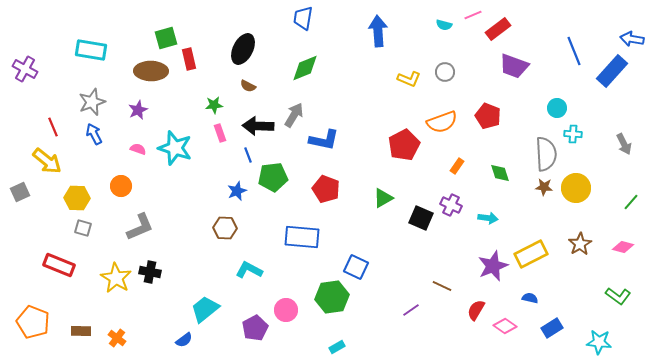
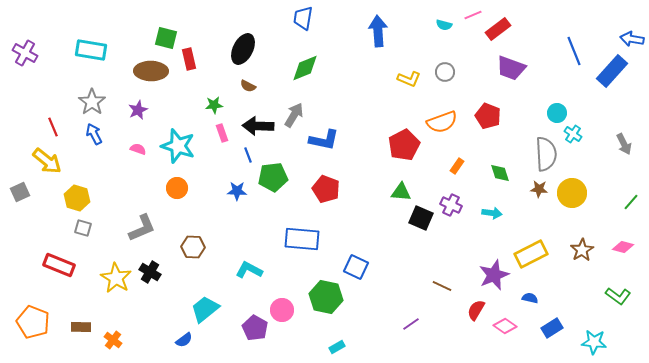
green square at (166, 38): rotated 30 degrees clockwise
purple trapezoid at (514, 66): moved 3 px left, 2 px down
purple cross at (25, 69): moved 16 px up
gray star at (92, 102): rotated 16 degrees counterclockwise
cyan circle at (557, 108): moved 5 px down
pink rectangle at (220, 133): moved 2 px right
cyan cross at (573, 134): rotated 30 degrees clockwise
cyan star at (175, 148): moved 3 px right, 2 px up
orange circle at (121, 186): moved 56 px right, 2 px down
brown star at (544, 187): moved 5 px left, 2 px down
yellow circle at (576, 188): moved 4 px left, 5 px down
blue star at (237, 191): rotated 24 degrees clockwise
yellow hexagon at (77, 198): rotated 15 degrees clockwise
green triangle at (383, 198): moved 18 px right, 6 px up; rotated 35 degrees clockwise
cyan arrow at (488, 218): moved 4 px right, 5 px up
gray L-shape at (140, 227): moved 2 px right, 1 px down
brown hexagon at (225, 228): moved 32 px left, 19 px down
blue rectangle at (302, 237): moved 2 px down
brown star at (580, 244): moved 2 px right, 6 px down
purple star at (493, 266): moved 1 px right, 9 px down
black cross at (150, 272): rotated 20 degrees clockwise
green hexagon at (332, 297): moved 6 px left; rotated 20 degrees clockwise
pink circle at (286, 310): moved 4 px left
purple line at (411, 310): moved 14 px down
purple pentagon at (255, 328): rotated 15 degrees counterclockwise
brown rectangle at (81, 331): moved 4 px up
orange cross at (117, 338): moved 4 px left, 2 px down
cyan star at (599, 342): moved 5 px left
